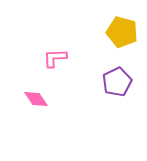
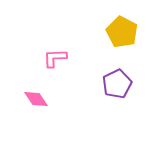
yellow pentagon: rotated 12 degrees clockwise
purple pentagon: moved 2 px down
